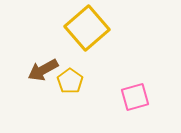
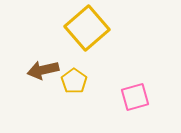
brown arrow: rotated 16 degrees clockwise
yellow pentagon: moved 4 px right
